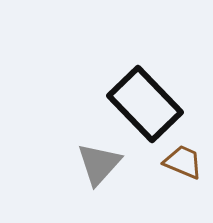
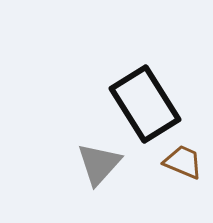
black rectangle: rotated 12 degrees clockwise
